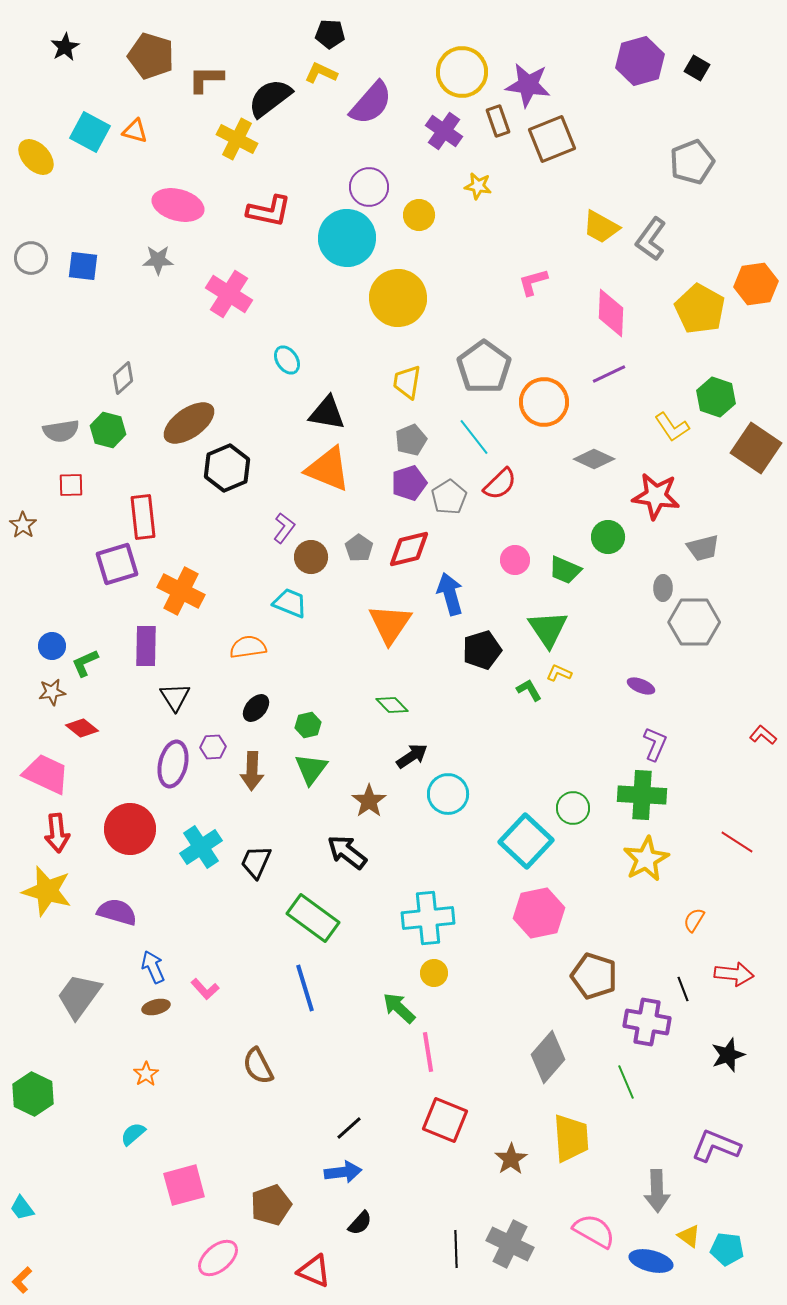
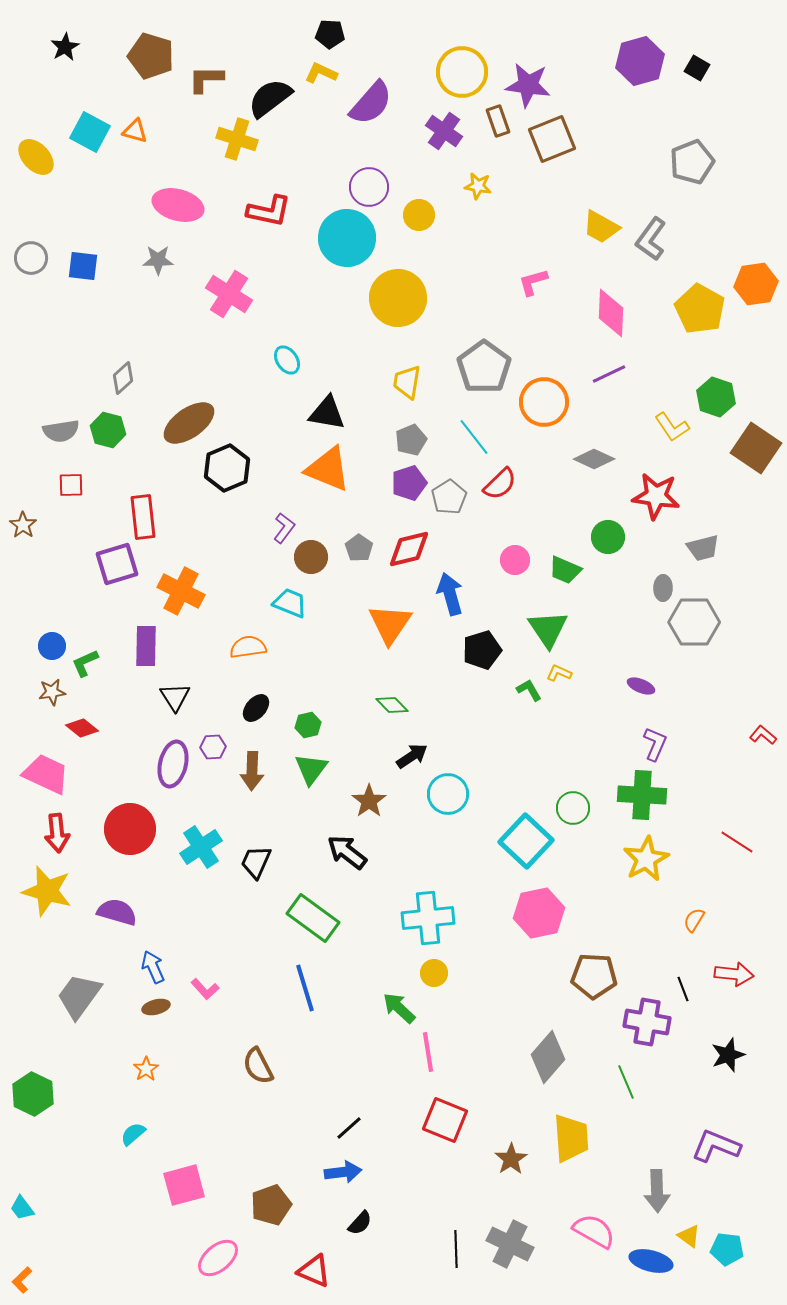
yellow cross at (237, 139): rotated 9 degrees counterclockwise
brown pentagon at (594, 976): rotated 15 degrees counterclockwise
orange star at (146, 1074): moved 5 px up
